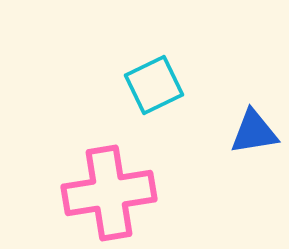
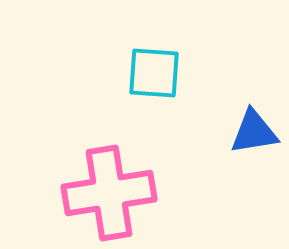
cyan square: moved 12 px up; rotated 30 degrees clockwise
